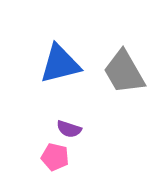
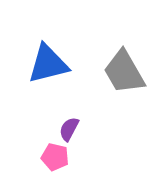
blue triangle: moved 12 px left
purple semicircle: rotated 100 degrees clockwise
